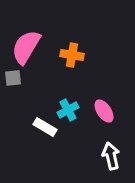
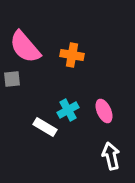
pink semicircle: moved 1 px left; rotated 72 degrees counterclockwise
gray square: moved 1 px left, 1 px down
pink ellipse: rotated 10 degrees clockwise
